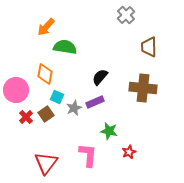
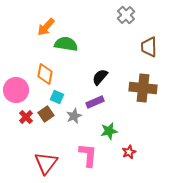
green semicircle: moved 1 px right, 3 px up
gray star: moved 8 px down
green star: rotated 24 degrees counterclockwise
